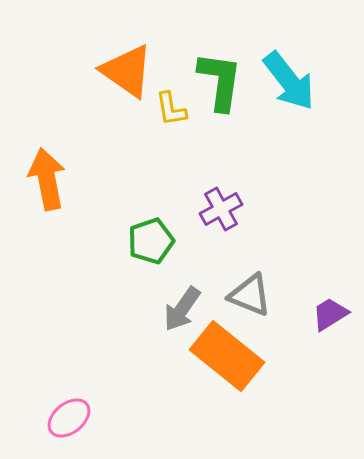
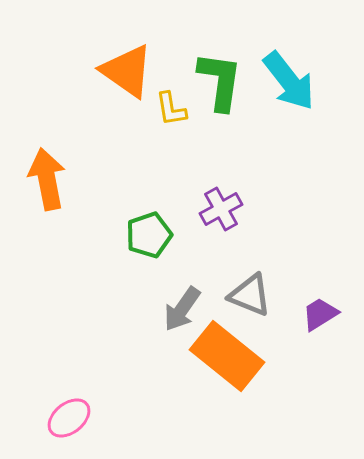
green pentagon: moved 2 px left, 6 px up
purple trapezoid: moved 10 px left
